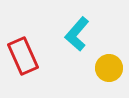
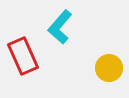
cyan L-shape: moved 17 px left, 7 px up
